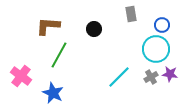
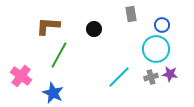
gray cross: rotated 16 degrees clockwise
